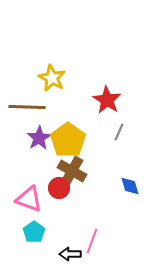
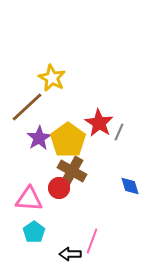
red star: moved 8 px left, 23 px down
brown line: rotated 45 degrees counterclockwise
pink triangle: rotated 16 degrees counterclockwise
